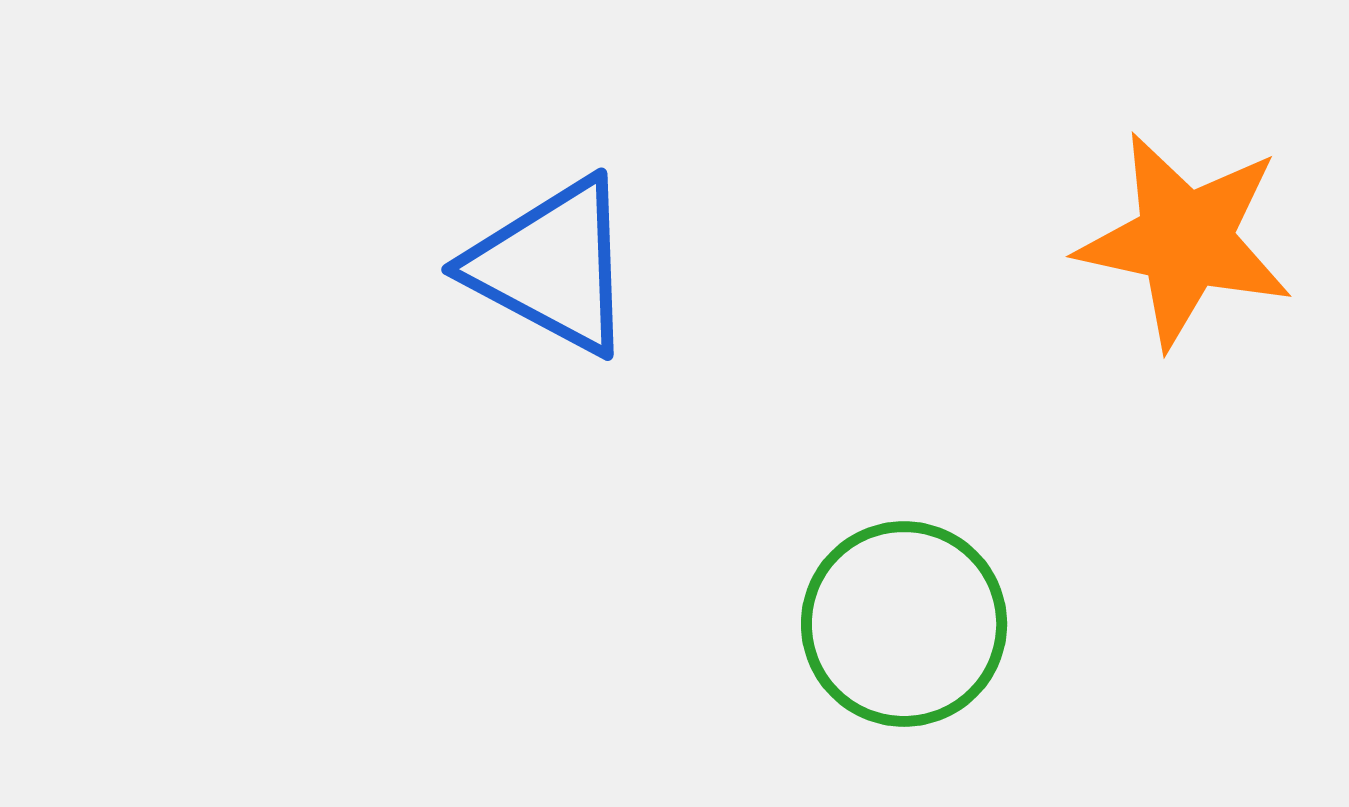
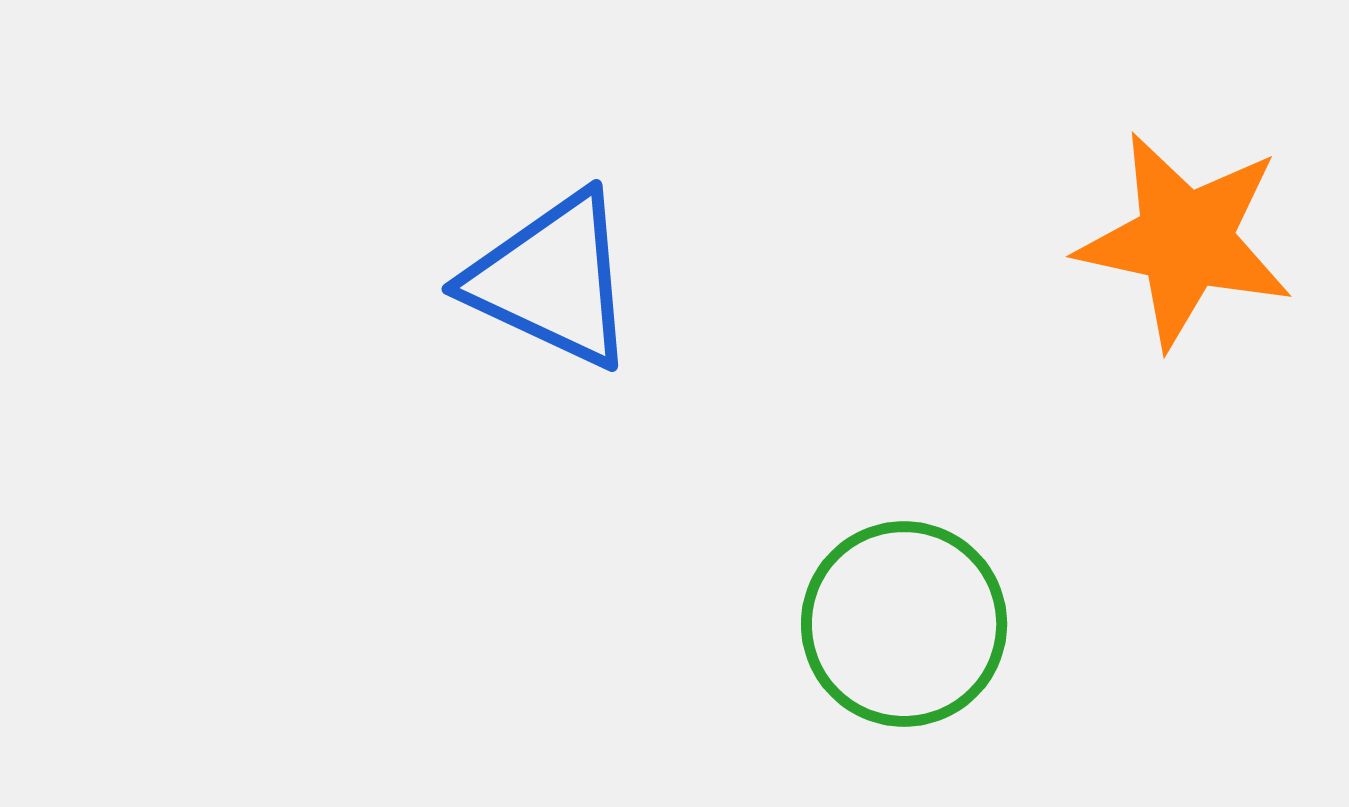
blue triangle: moved 14 px down; rotated 3 degrees counterclockwise
